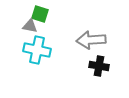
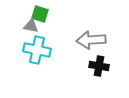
gray triangle: moved 1 px right
